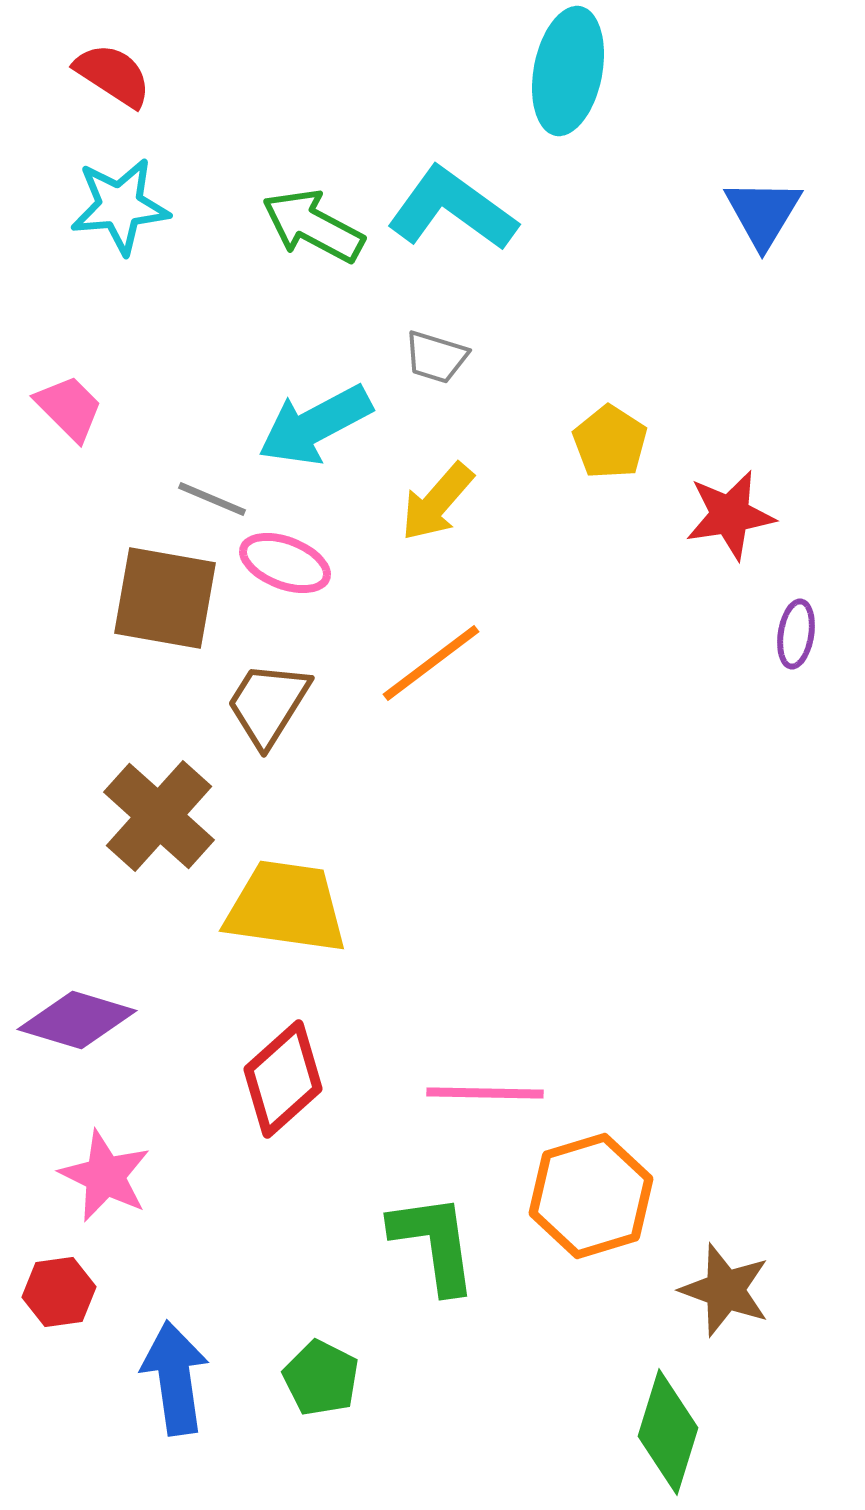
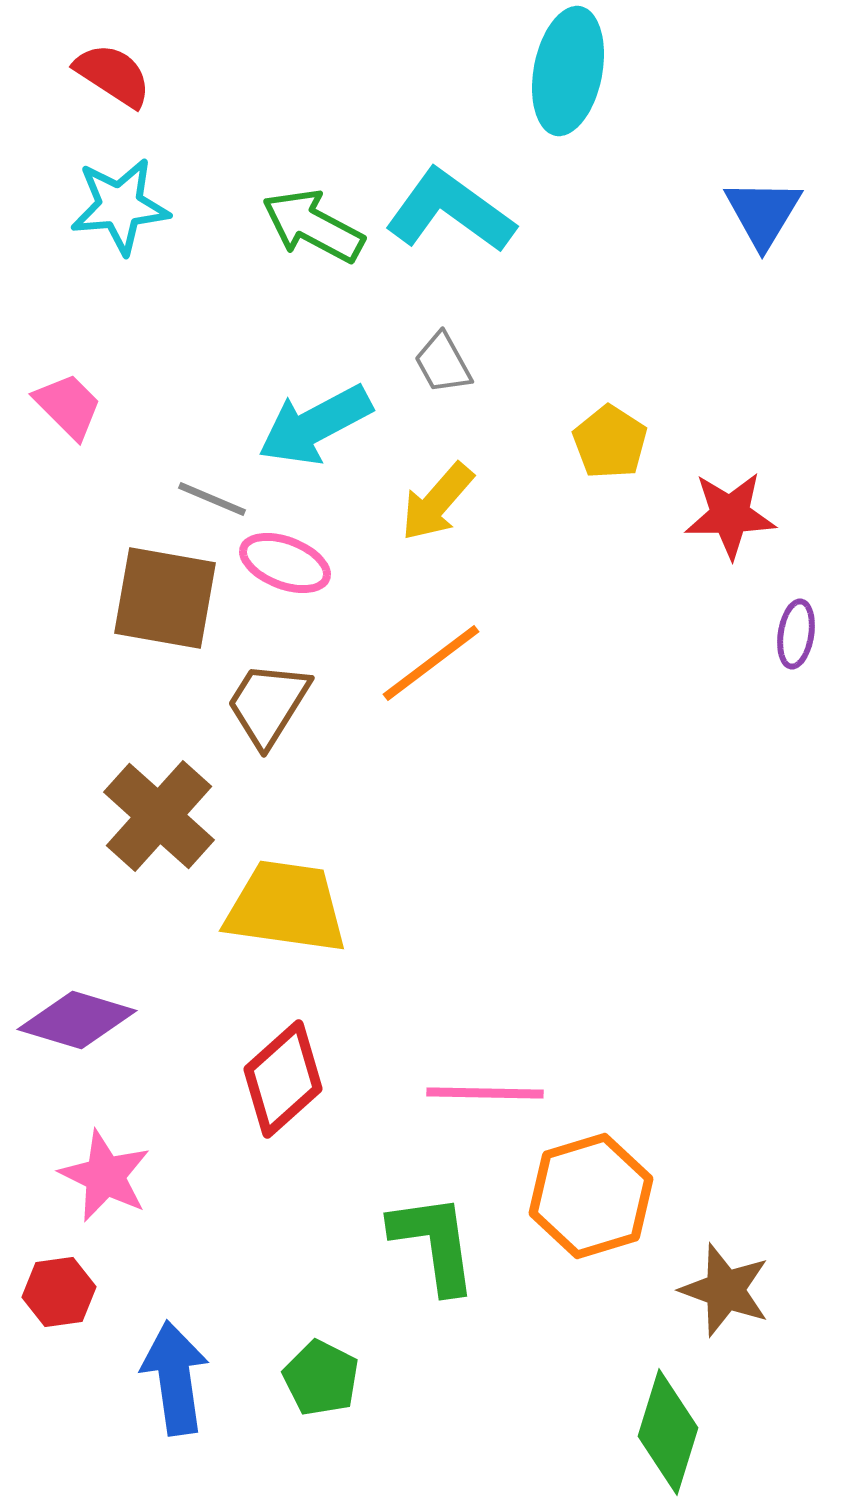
cyan L-shape: moved 2 px left, 2 px down
gray trapezoid: moved 7 px right, 6 px down; rotated 44 degrees clockwise
pink trapezoid: moved 1 px left, 2 px up
red star: rotated 8 degrees clockwise
